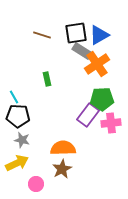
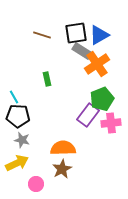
green pentagon: rotated 20 degrees counterclockwise
